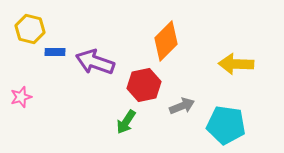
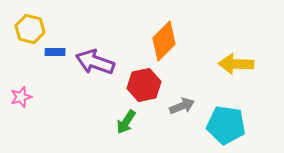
orange diamond: moved 2 px left
